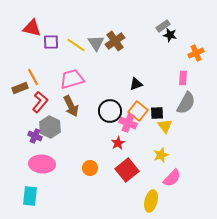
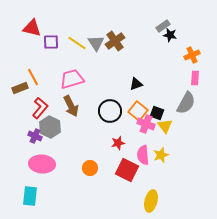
yellow line: moved 1 px right, 2 px up
orange cross: moved 4 px left, 2 px down
pink rectangle: moved 12 px right
red L-shape: moved 6 px down
black square: rotated 24 degrees clockwise
pink cross: moved 18 px right, 1 px down
red star: rotated 16 degrees clockwise
red square: rotated 25 degrees counterclockwise
pink semicircle: moved 29 px left, 23 px up; rotated 132 degrees clockwise
